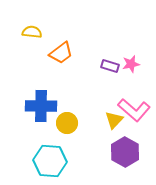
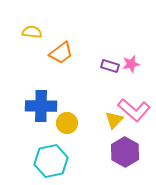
cyan hexagon: moved 1 px right; rotated 16 degrees counterclockwise
